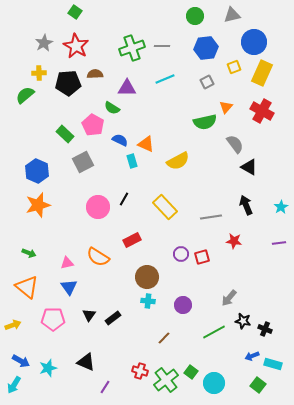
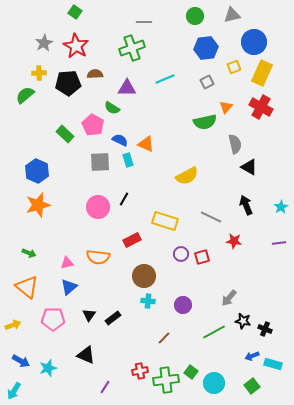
gray line at (162, 46): moved 18 px left, 24 px up
red cross at (262, 111): moved 1 px left, 4 px up
gray semicircle at (235, 144): rotated 24 degrees clockwise
cyan rectangle at (132, 161): moved 4 px left, 1 px up
yellow semicircle at (178, 161): moved 9 px right, 15 px down
gray square at (83, 162): moved 17 px right; rotated 25 degrees clockwise
yellow rectangle at (165, 207): moved 14 px down; rotated 30 degrees counterclockwise
gray line at (211, 217): rotated 35 degrees clockwise
orange semicircle at (98, 257): rotated 25 degrees counterclockwise
brown circle at (147, 277): moved 3 px left, 1 px up
blue triangle at (69, 287): rotated 24 degrees clockwise
black triangle at (86, 362): moved 7 px up
red cross at (140, 371): rotated 28 degrees counterclockwise
green cross at (166, 380): rotated 30 degrees clockwise
cyan arrow at (14, 385): moved 6 px down
green square at (258, 385): moved 6 px left, 1 px down; rotated 14 degrees clockwise
